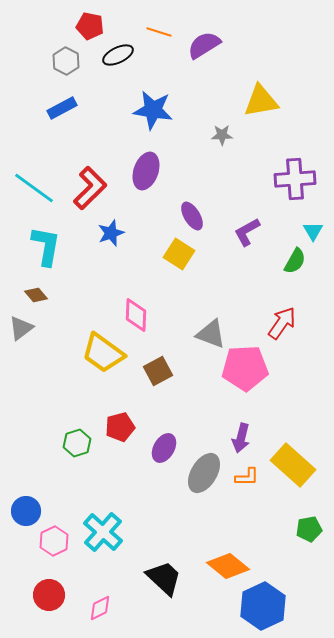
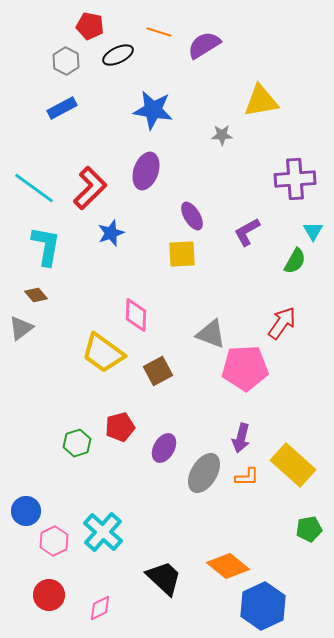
yellow square at (179, 254): moved 3 px right; rotated 36 degrees counterclockwise
